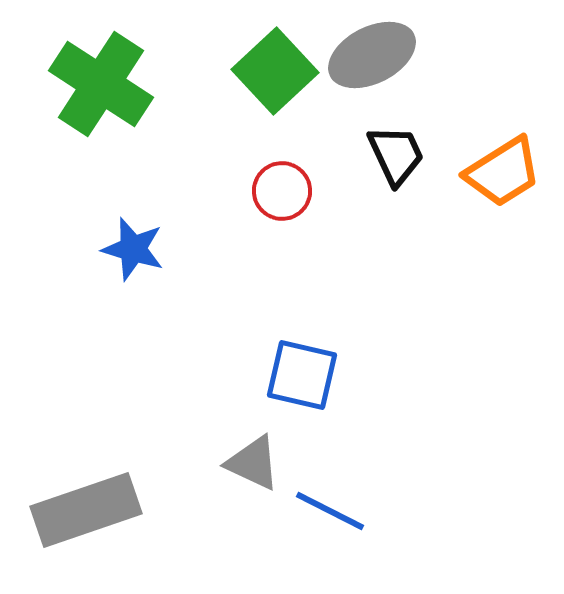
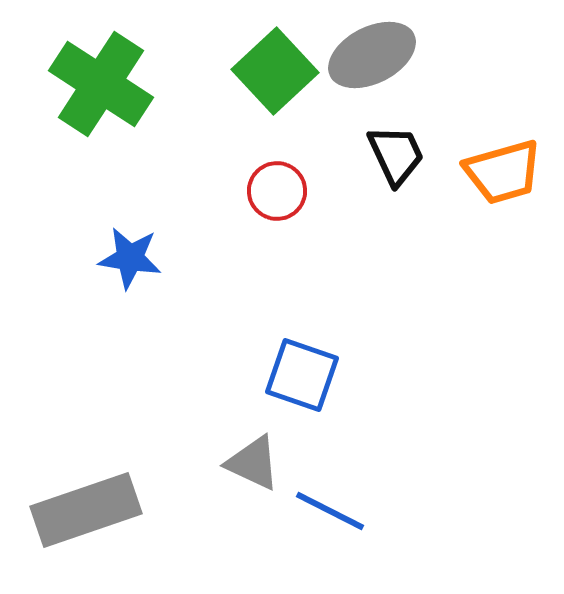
orange trapezoid: rotated 16 degrees clockwise
red circle: moved 5 px left
blue star: moved 3 px left, 9 px down; rotated 8 degrees counterclockwise
blue square: rotated 6 degrees clockwise
